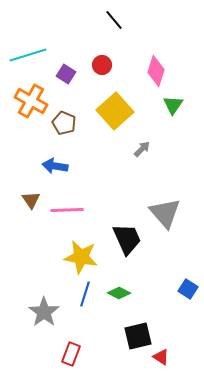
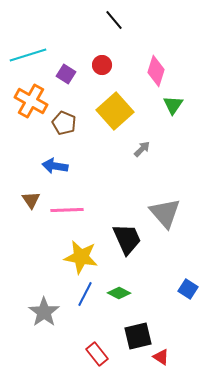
blue line: rotated 10 degrees clockwise
red rectangle: moved 26 px right; rotated 60 degrees counterclockwise
